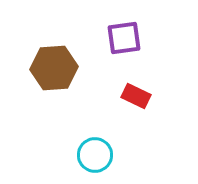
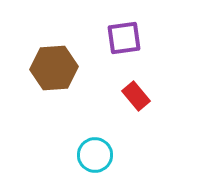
red rectangle: rotated 24 degrees clockwise
